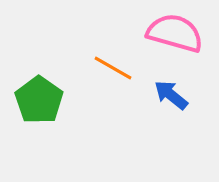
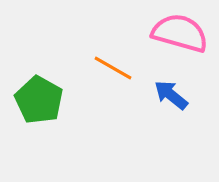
pink semicircle: moved 5 px right
green pentagon: rotated 6 degrees counterclockwise
